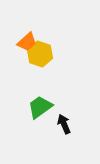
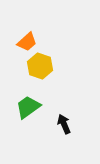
yellow hexagon: moved 12 px down
green trapezoid: moved 12 px left
